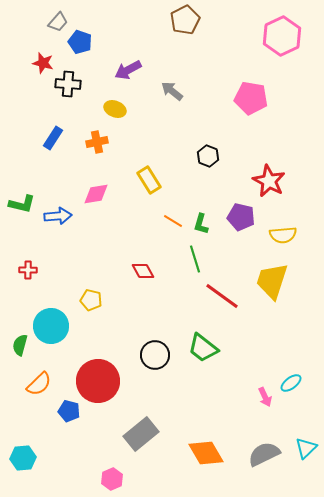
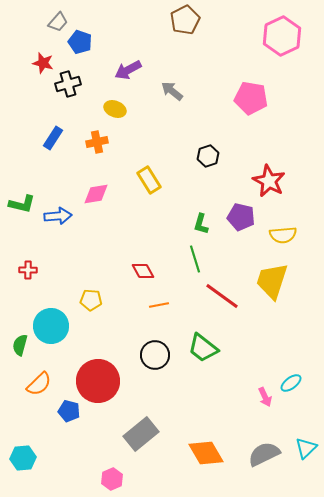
black cross at (68, 84): rotated 20 degrees counterclockwise
black hexagon at (208, 156): rotated 20 degrees clockwise
orange line at (173, 221): moved 14 px left, 84 px down; rotated 42 degrees counterclockwise
yellow pentagon at (91, 300): rotated 10 degrees counterclockwise
